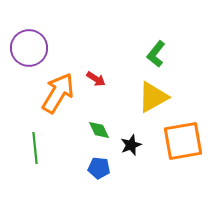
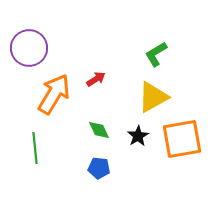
green L-shape: rotated 20 degrees clockwise
red arrow: rotated 66 degrees counterclockwise
orange arrow: moved 4 px left, 1 px down
orange square: moved 1 px left, 2 px up
black star: moved 7 px right, 9 px up; rotated 10 degrees counterclockwise
